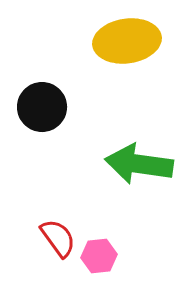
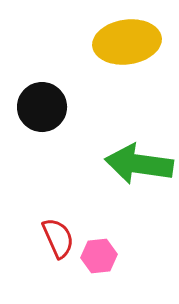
yellow ellipse: moved 1 px down
red semicircle: rotated 12 degrees clockwise
